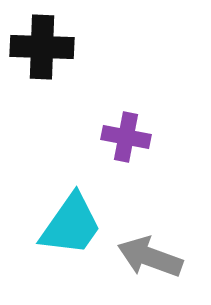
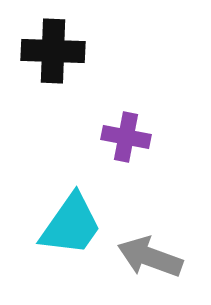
black cross: moved 11 px right, 4 px down
